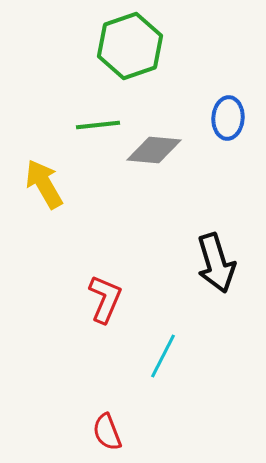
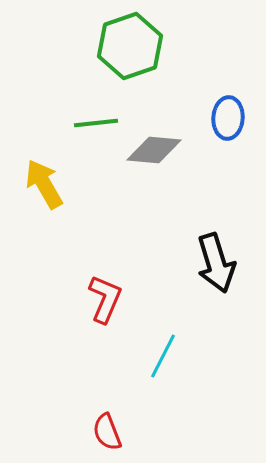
green line: moved 2 px left, 2 px up
